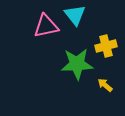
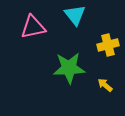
pink triangle: moved 13 px left, 1 px down
yellow cross: moved 2 px right, 1 px up
green star: moved 8 px left, 4 px down
